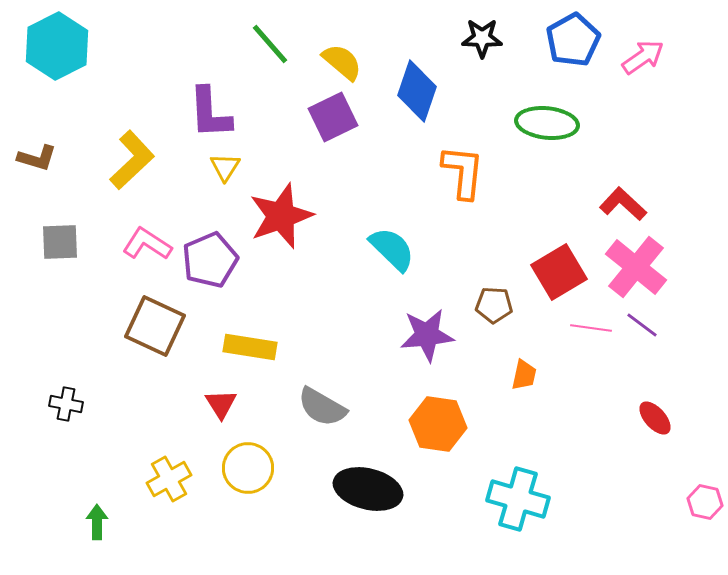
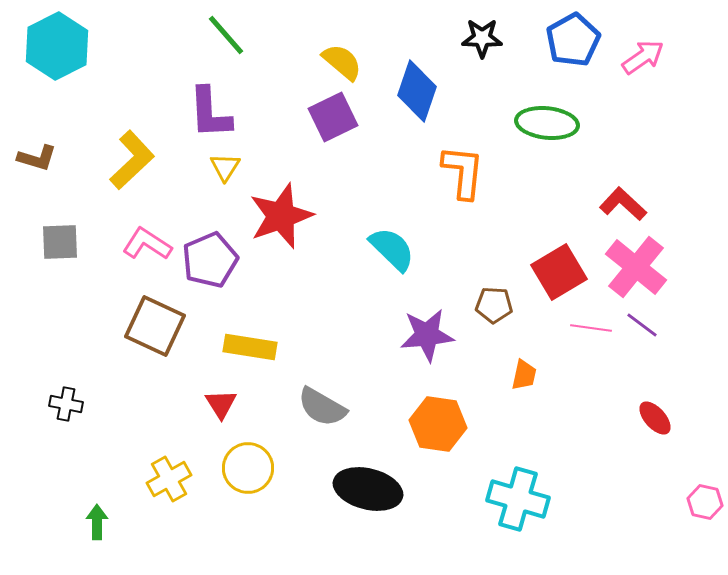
green line: moved 44 px left, 9 px up
